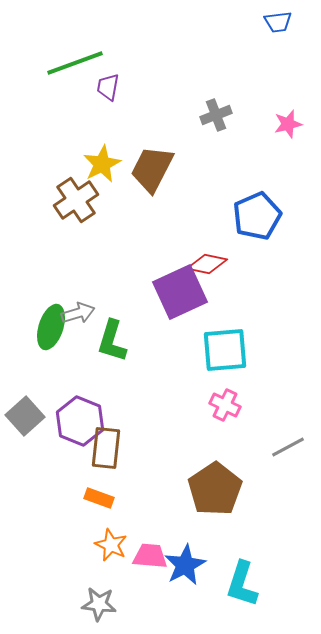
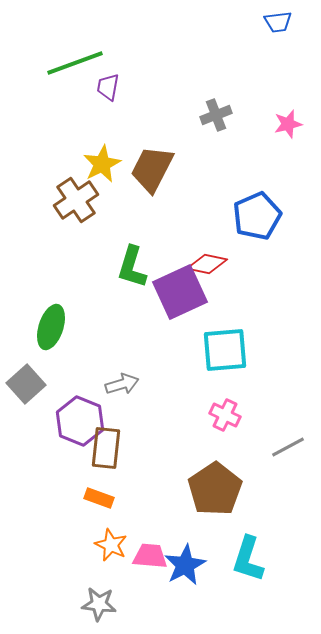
gray arrow: moved 44 px right, 71 px down
green L-shape: moved 20 px right, 74 px up
pink cross: moved 10 px down
gray square: moved 1 px right, 32 px up
cyan L-shape: moved 6 px right, 25 px up
